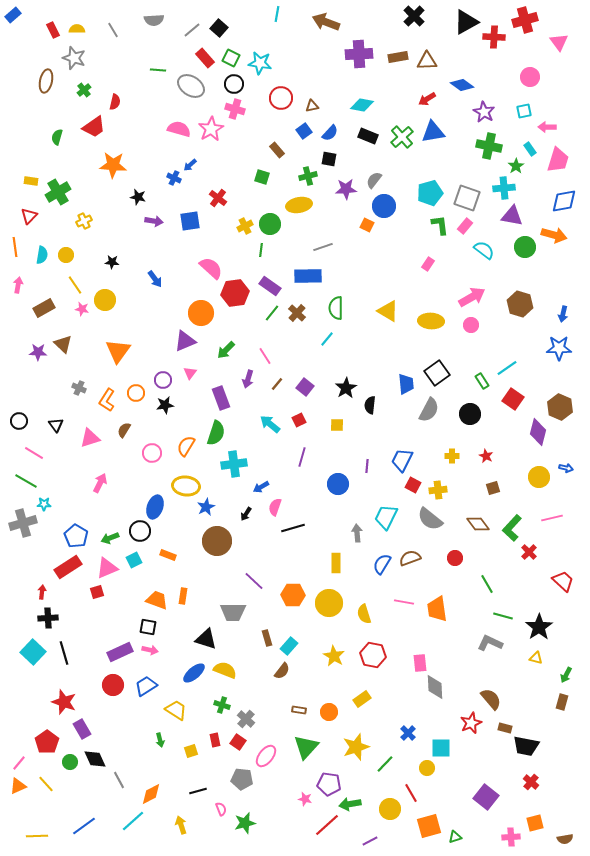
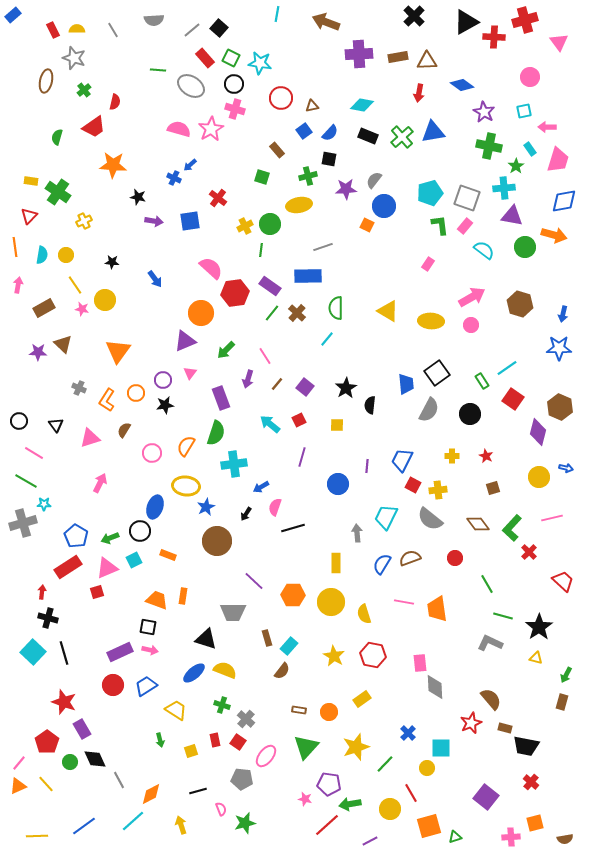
red arrow at (427, 99): moved 8 px left, 6 px up; rotated 48 degrees counterclockwise
green cross at (58, 192): rotated 25 degrees counterclockwise
yellow circle at (329, 603): moved 2 px right, 1 px up
black cross at (48, 618): rotated 18 degrees clockwise
